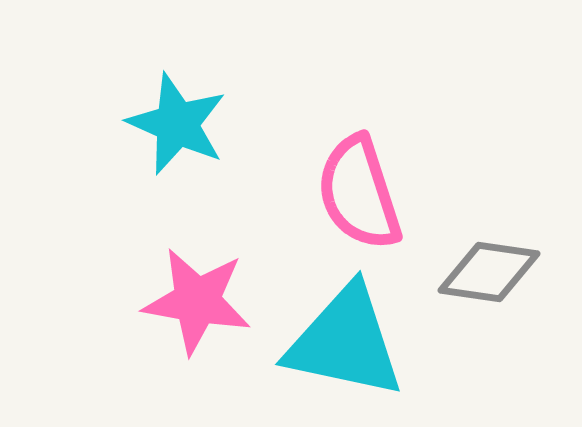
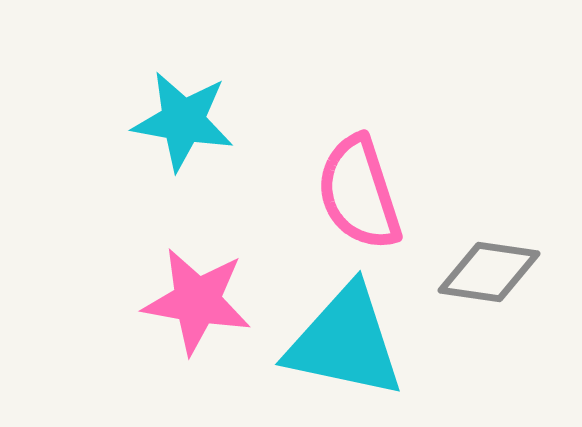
cyan star: moved 6 px right, 3 px up; rotated 14 degrees counterclockwise
